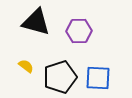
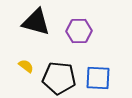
black pentagon: moved 1 px left, 1 px down; rotated 24 degrees clockwise
